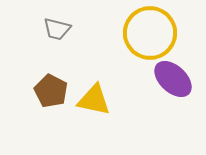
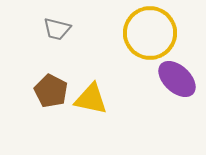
purple ellipse: moved 4 px right
yellow triangle: moved 3 px left, 1 px up
